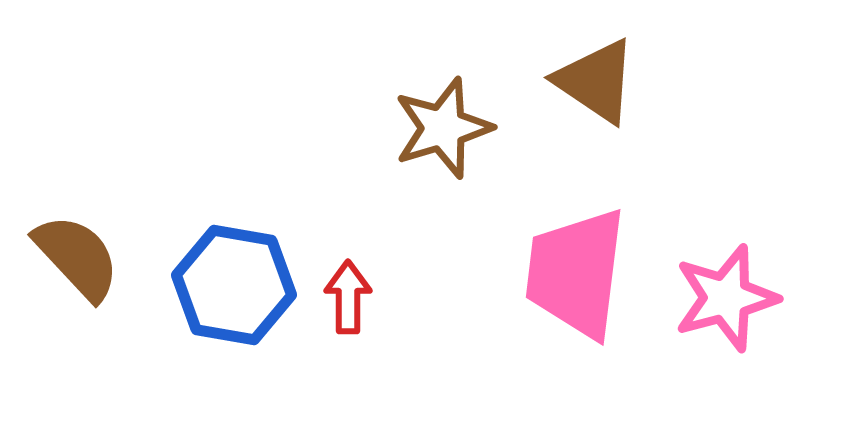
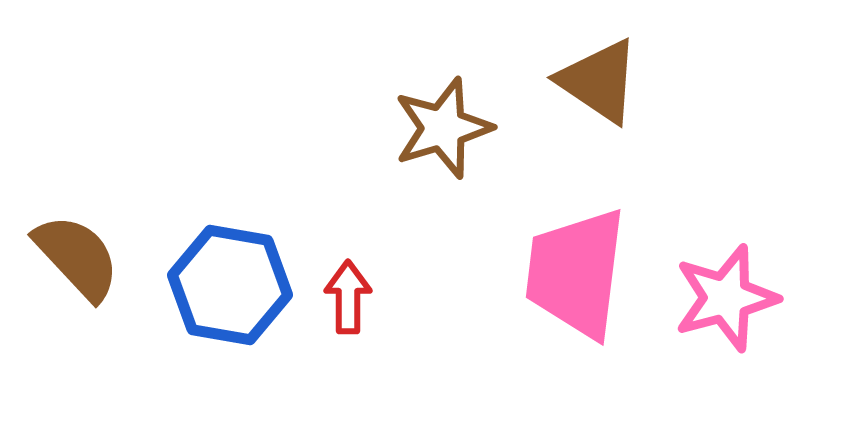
brown triangle: moved 3 px right
blue hexagon: moved 4 px left
